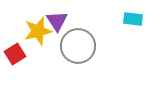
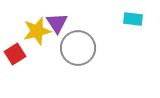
purple triangle: moved 2 px down
yellow star: moved 1 px left
gray circle: moved 2 px down
